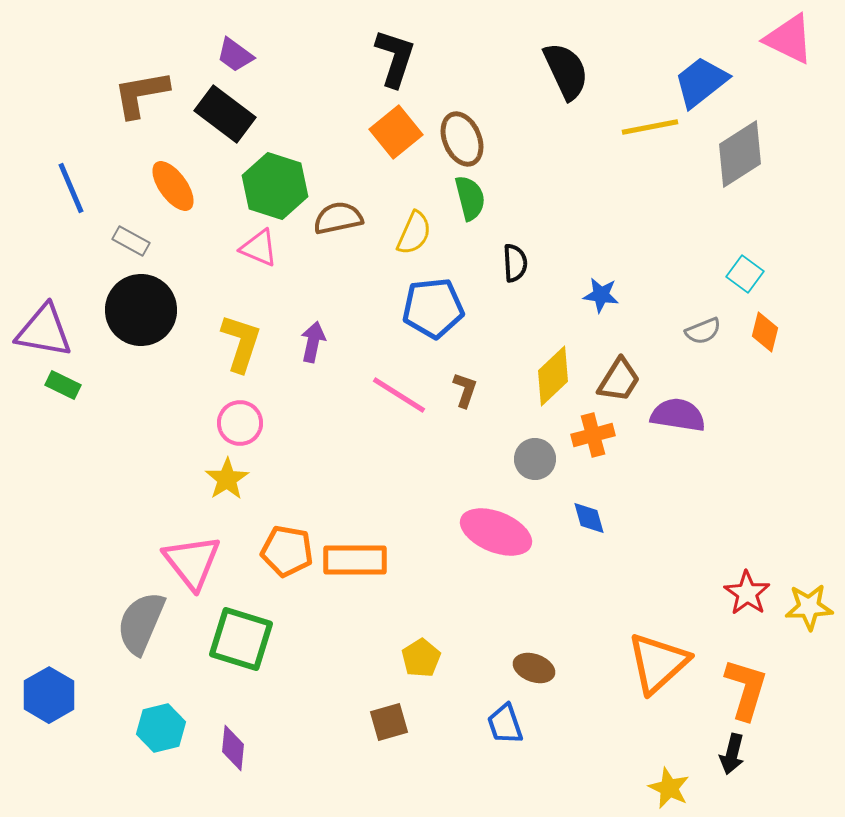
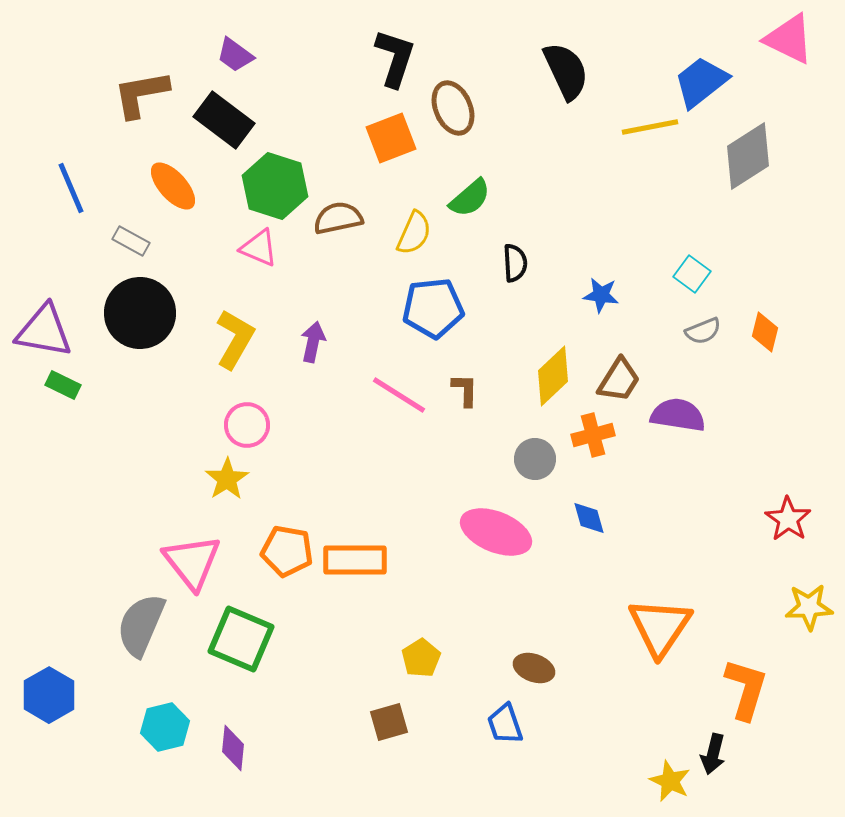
black rectangle at (225, 114): moved 1 px left, 6 px down
orange square at (396, 132): moved 5 px left, 6 px down; rotated 18 degrees clockwise
brown ellipse at (462, 139): moved 9 px left, 31 px up
gray diamond at (740, 154): moved 8 px right, 2 px down
orange ellipse at (173, 186): rotated 6 degrees counterclockwise
green semicircle at (470, 198): rotated 63 degrees clockwise
cyan square at (745, 274): moved 53 px left
black circle at (141, 310): moved 1 px left, 3 px down
yellow L-shape at (241, 343): moved 6 px left, 4 px up; rotated 12 degrees clockwise
brown L-shape at (465, 390): rotated 18 degrees counterclockwise
pink circle at (240, 423): moved 7 px right, 2 px down
red star at (747, 593): moved 41 px right, 74 px up
gray semicircle at (141, 623): moved 2 px down
green square at (241, 639): rotated 6 degrees clockwise
orange triangle at (658, 663): moved 2 px right, 36 px up; rotated 14 degrees counterclockwise
cyan hexagon at (161, 728): moved 4 px right, 1 px up
black arrow at (732, 754): moved 19 px left
yellow star at (669, 788): moved 1 px right, 7 px up
